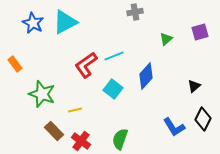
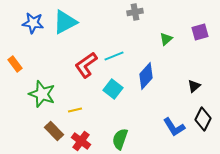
blue star: rotated 20 degrees counterclockwise
